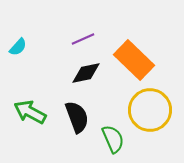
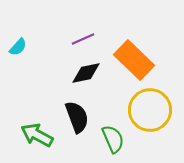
green arrow: moved 7 px right, 23 px down
